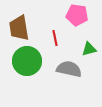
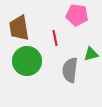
green triangle: moved 2 px right, 5 px down
gray semicircle: moved 1 px right, 1 px down; rotated 95 degrees counterclockwise
